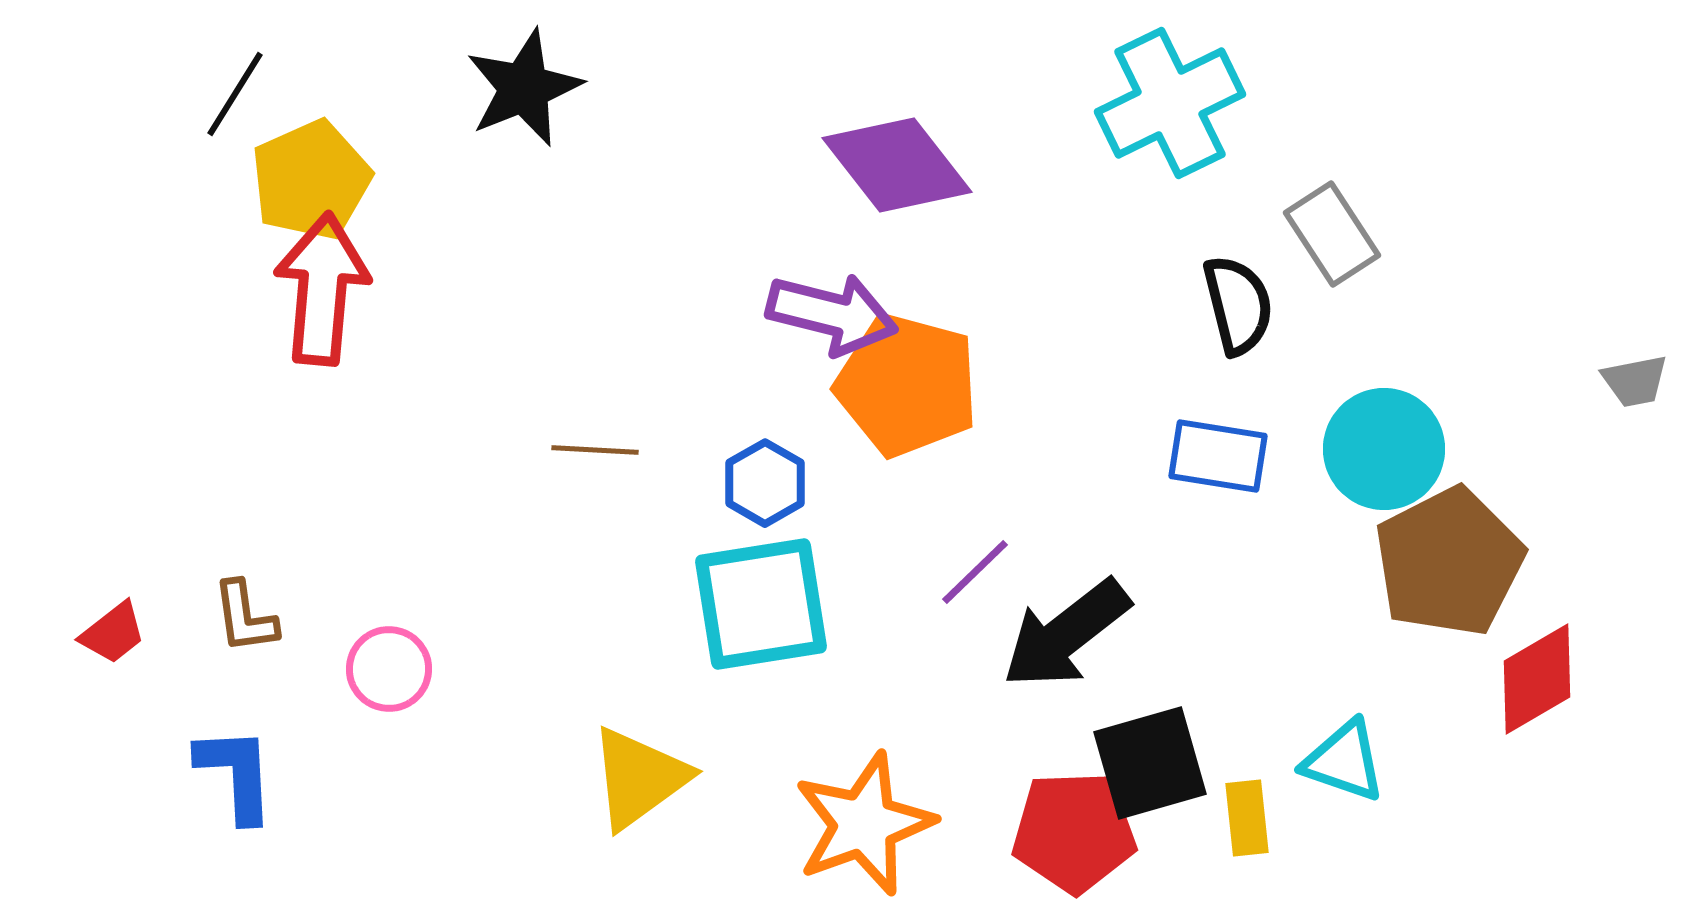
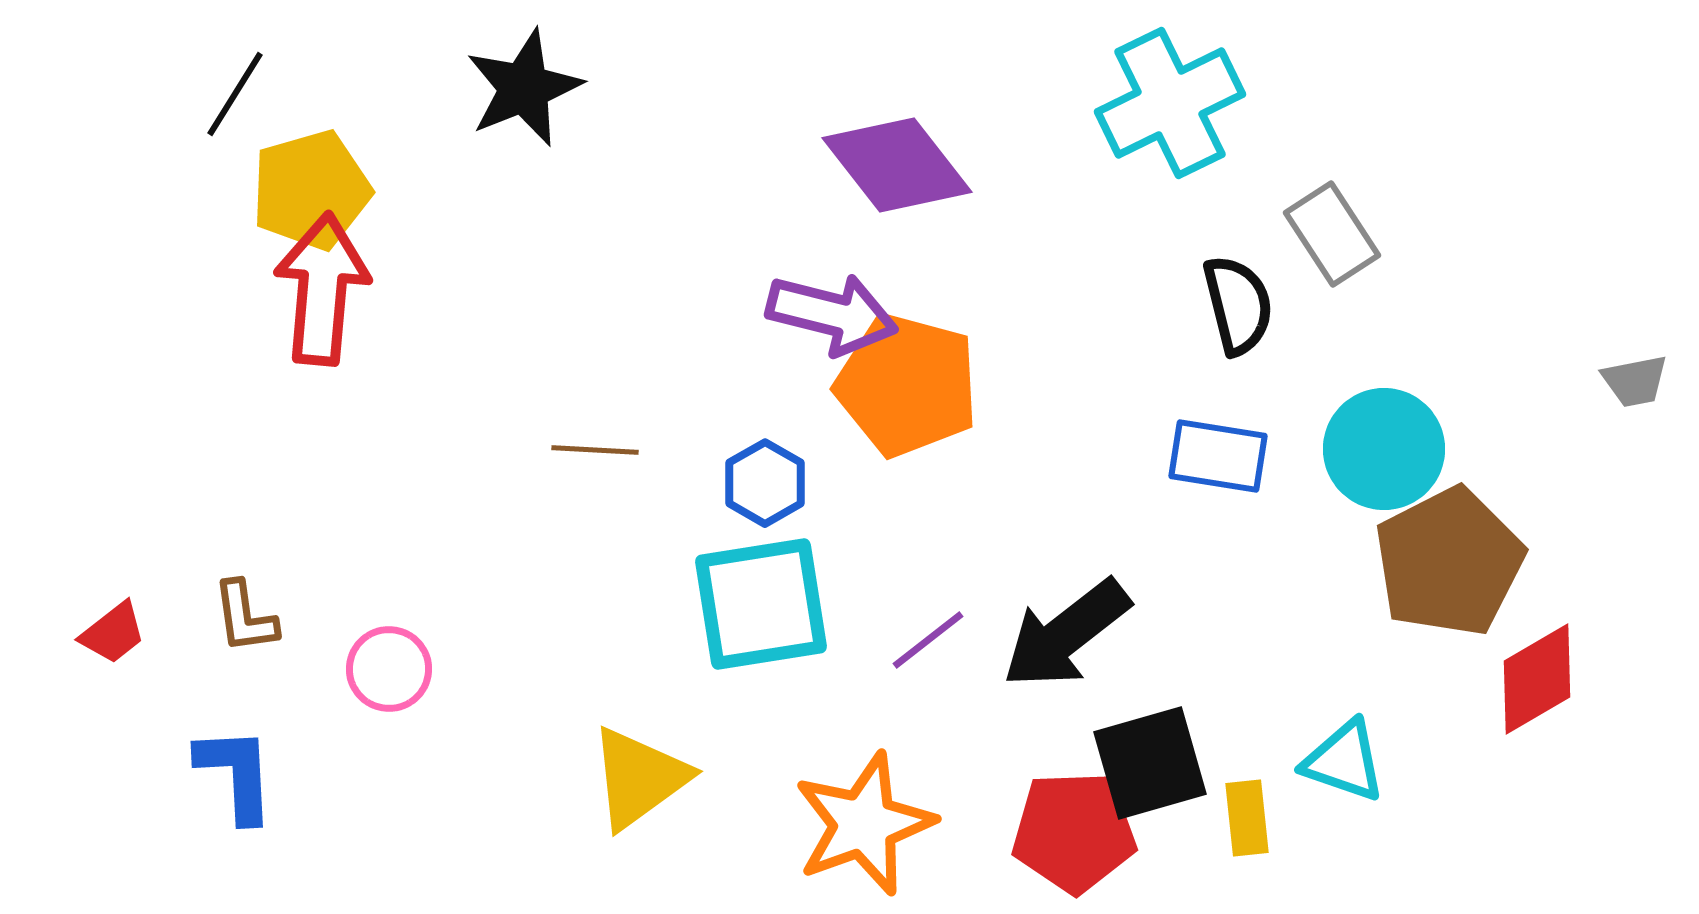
yellow pentagon: moved 10 px down; rotated 8 degrees clockwise
purple line: moved 47 px left, 68 px down; rotated 6 degrees clockwise
